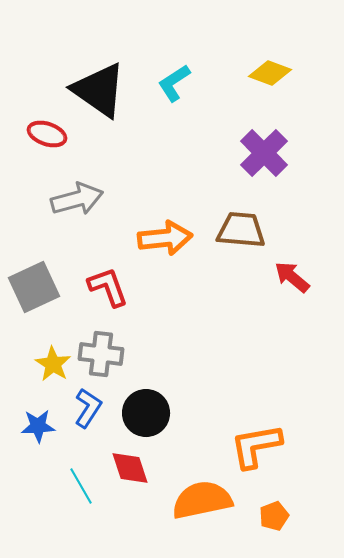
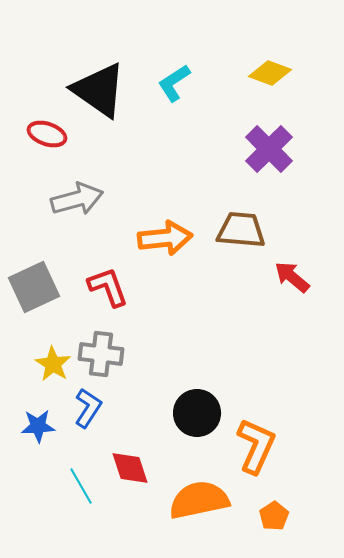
purple cross: moved 5 px right, 4 px up
black circle: moved 51 px right
orange L-shape: rotated 124 degrees clockwise
orange semicircle: moved 3 px left
orange pentagon: rotated 12 degrees counterclockwise
